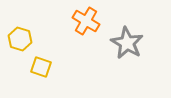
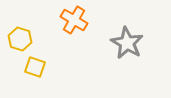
orange cross: moved 12 px left, 1 px up
yellow square: moved 6 px left
